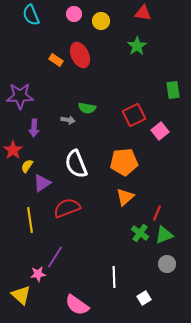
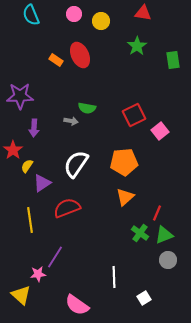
green rectangle: moved 30 px up
gray arrow: moved 3 px right, 1 px down
white semicircle: rotated 56 degrees clockwise
gray circle: moved 1 px right, 4 px up
